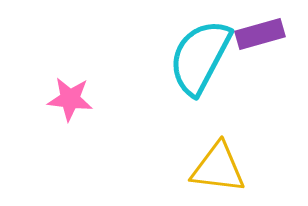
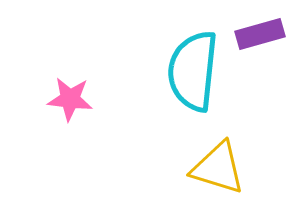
cyan semicircle: moved 7 px left, 14 px down; rotated 22 degrees counterclockwise
yellow triangle: rotated 10 degrees clockwise
